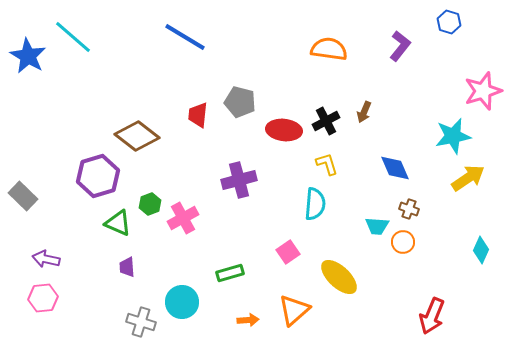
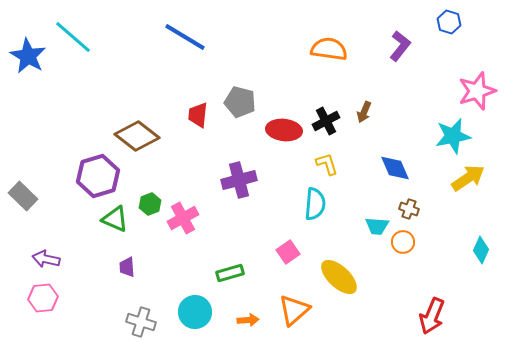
pink star: moved 6 px left
green triangle: moved 3 px left, 4 px up
cyan circle: moved 13 px right, 10 px down
